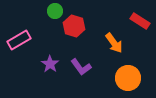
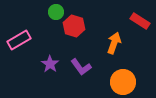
green circle: moved 1 px right, 1 px down
orange arrow: rotated 125 degrees counterclockwise
orange circle: moved 5 px left, 4 px down
